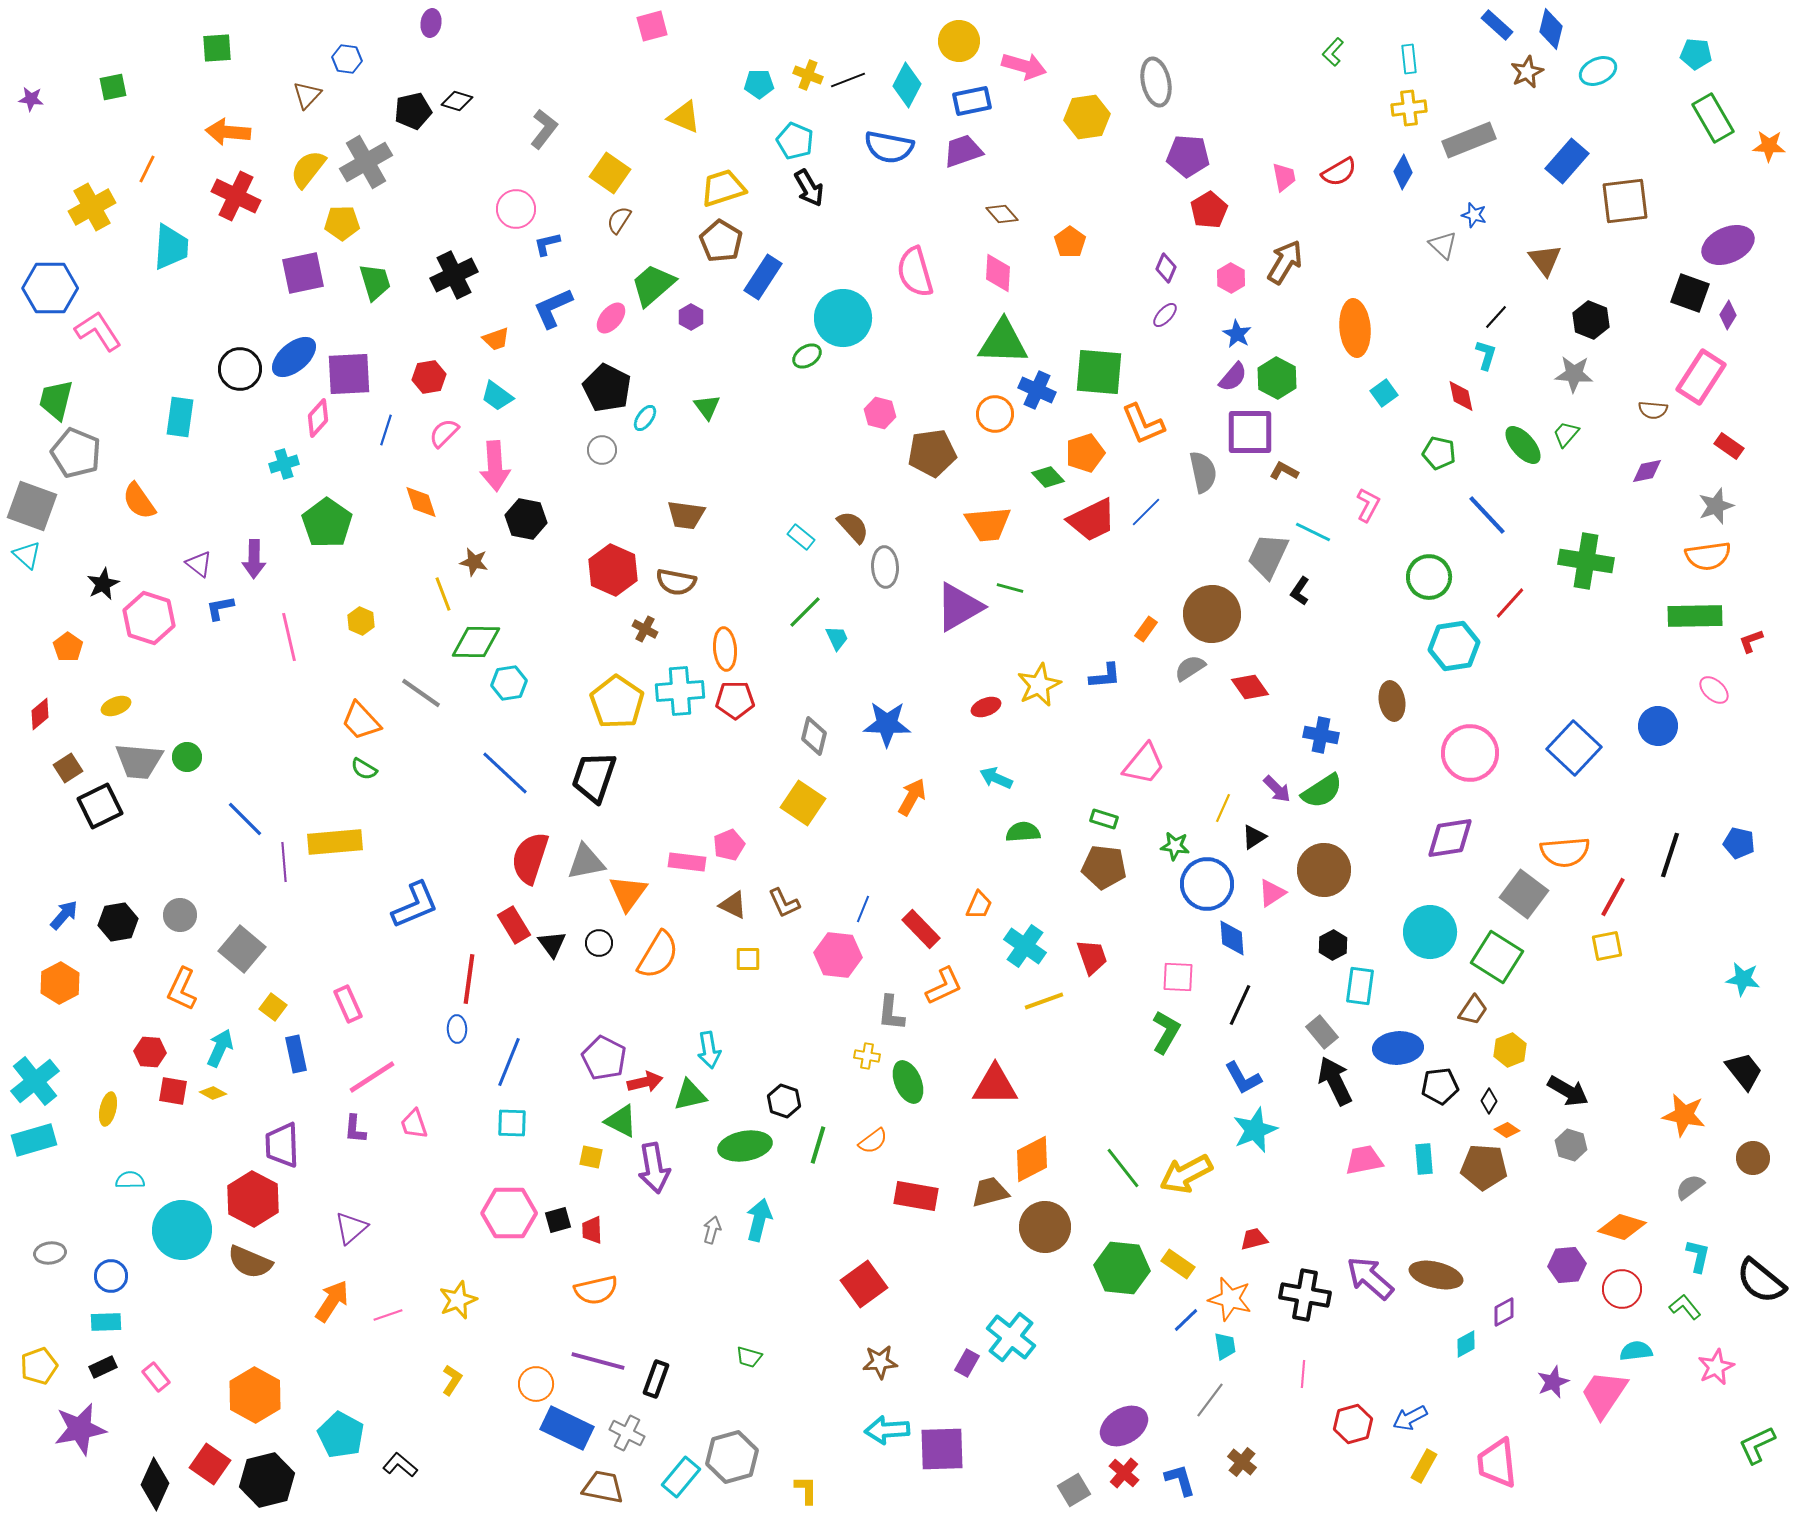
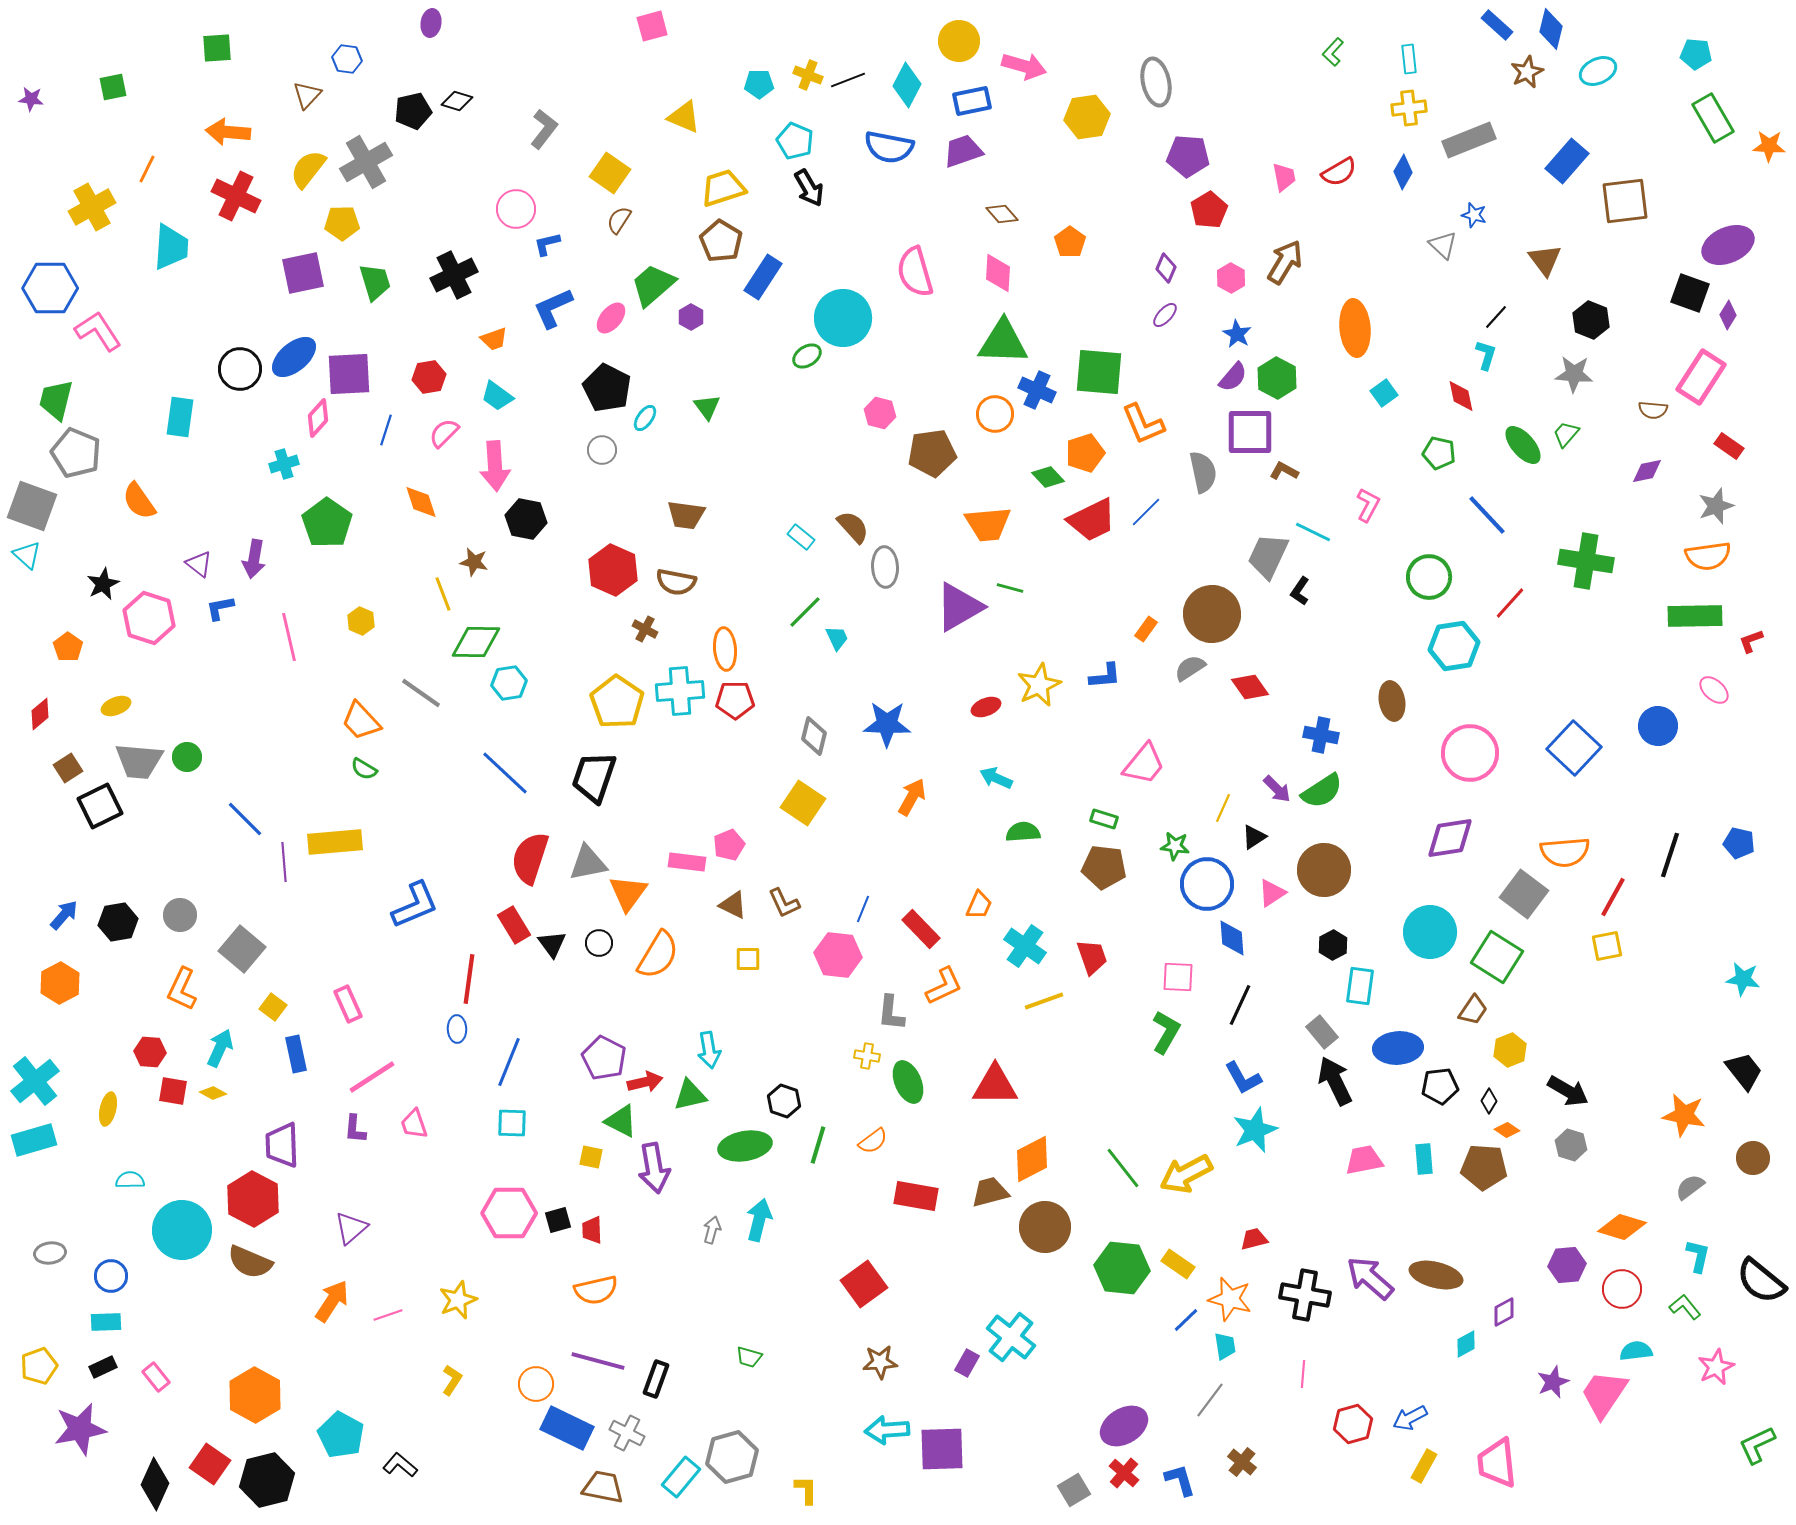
orange trapezoid at (496, 339): moved 2 px left
purple arrow at (254, 559): rotated 9 degrees clockwise
gray triangle at (586, 862): moved 2 px right, 1 px down
